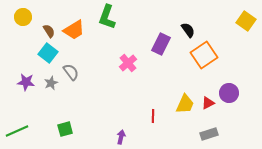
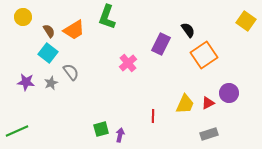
green square: moved 36 px right
purple arrow: moved 1 px left, 2 px up
